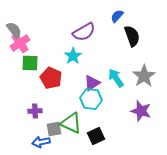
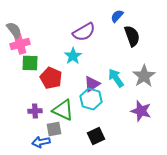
pink cross: moved 1 px down; rotated 18 degrees clockwise
purple triangle: moved 1 px down
cyan hexagon: rotated 10 degrees clockwise
green triangle: moved 8 px left, 13 px up
